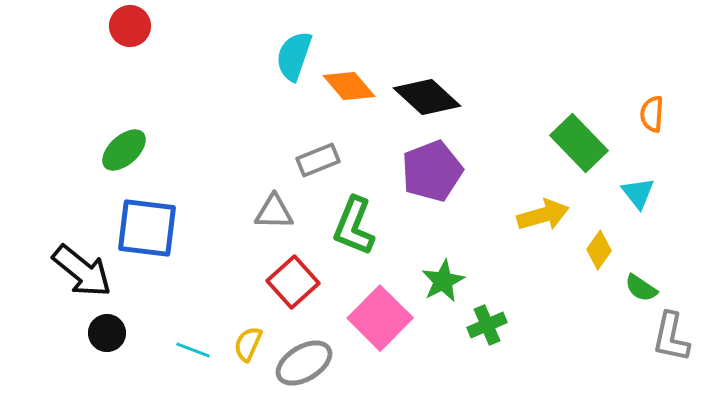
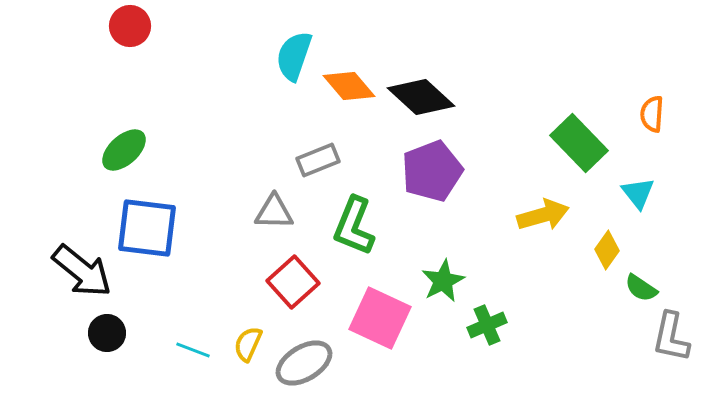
black diamond: moved 6 px left
yellow diamond: moved 8 px right
pink square: rotated 20 degrees counterclockwise
